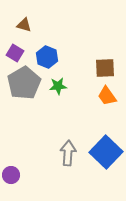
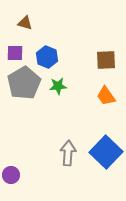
brown triangle: moved 1 px right, 2 px up
purple square: rotated 30 degrees counterclockwise
brown square: moved 1 px right, 8 px up
orange trapezoid: moved 1 px left
